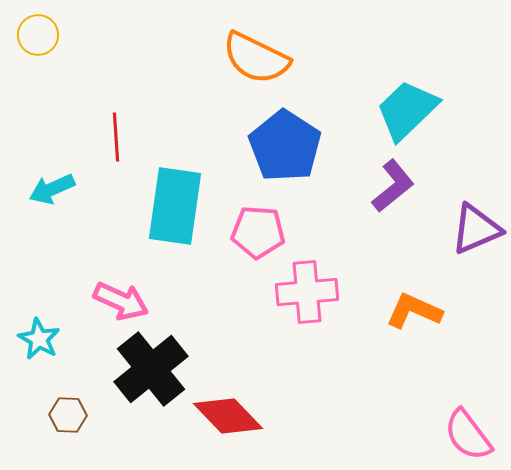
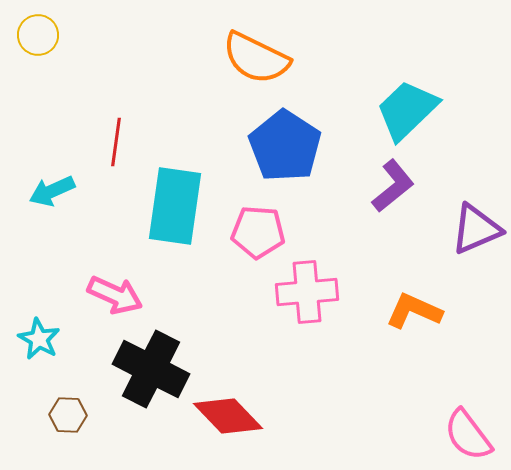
red line: moved 5 px down; rotated 12 degrees clockwise
cyan arrow: moved 2 px down
pink arrow: moved 6 px left, 6 px up
black cross: rotated 24 degrees counterclockwise
